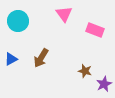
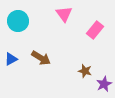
pink rectangle: rotated 72 degrees counterclockwise
brown arrow: rotated 90 degrees counterclockwise
